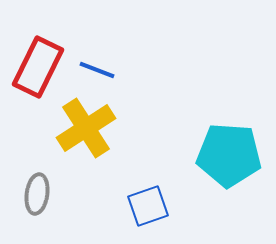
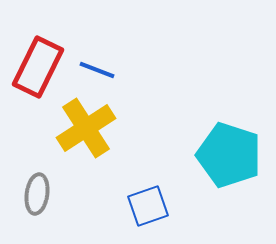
cyan pentagon: rotated 14 degrees clockwise
